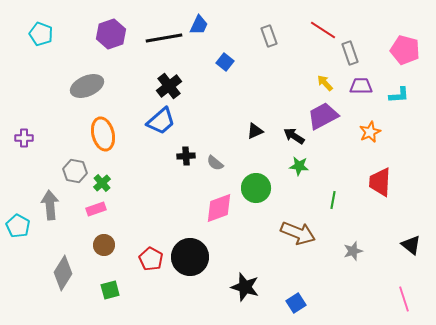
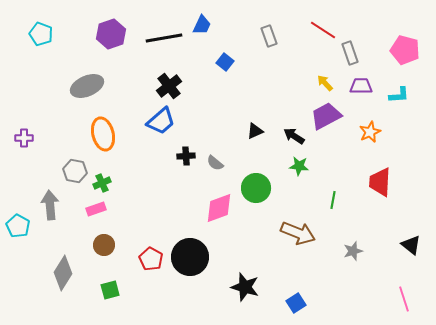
blue trapezoid at (199, 25): moved 3 px right
purple trapezoid at (323, 116): moved 3 px right
green cross at (102, 183): rotated 18 degrees clockwise
